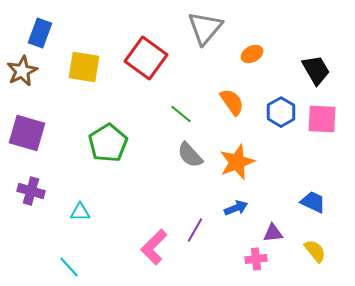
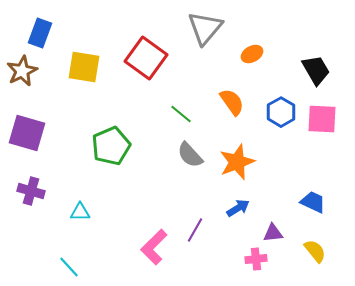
green pentagon: moved 3 px right, 3 px down; rotated 9 degrees clockwise
blue arrow: moved 2 px right; rotated 10 degrees counterclockwise
